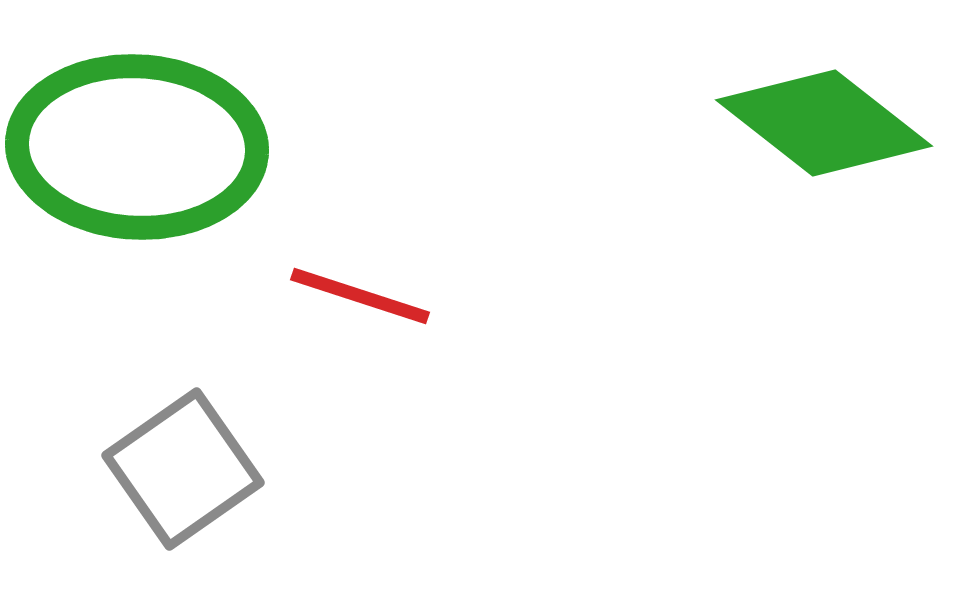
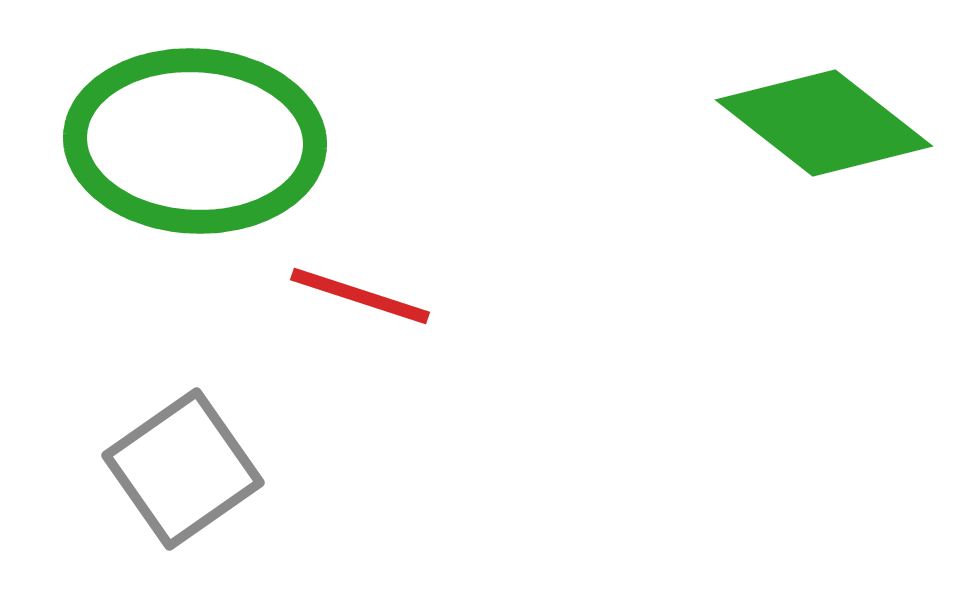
green ellipse: moved 58 px right, 6 px up
